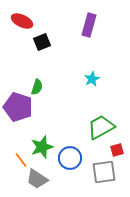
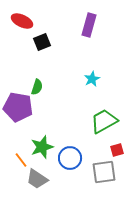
purple pentagon: rotated 8 degrees counterclockwise
green trapezoid: moved 3 px right, 6 px up
